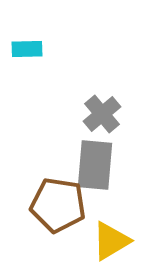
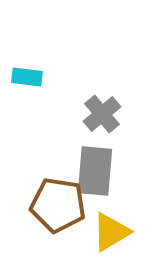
cyan rectangle: moved 28 px down; rotated 8 degrees clockwise
gray rectangle: moved 6 px down
yellow triangle: moved 9 px up
